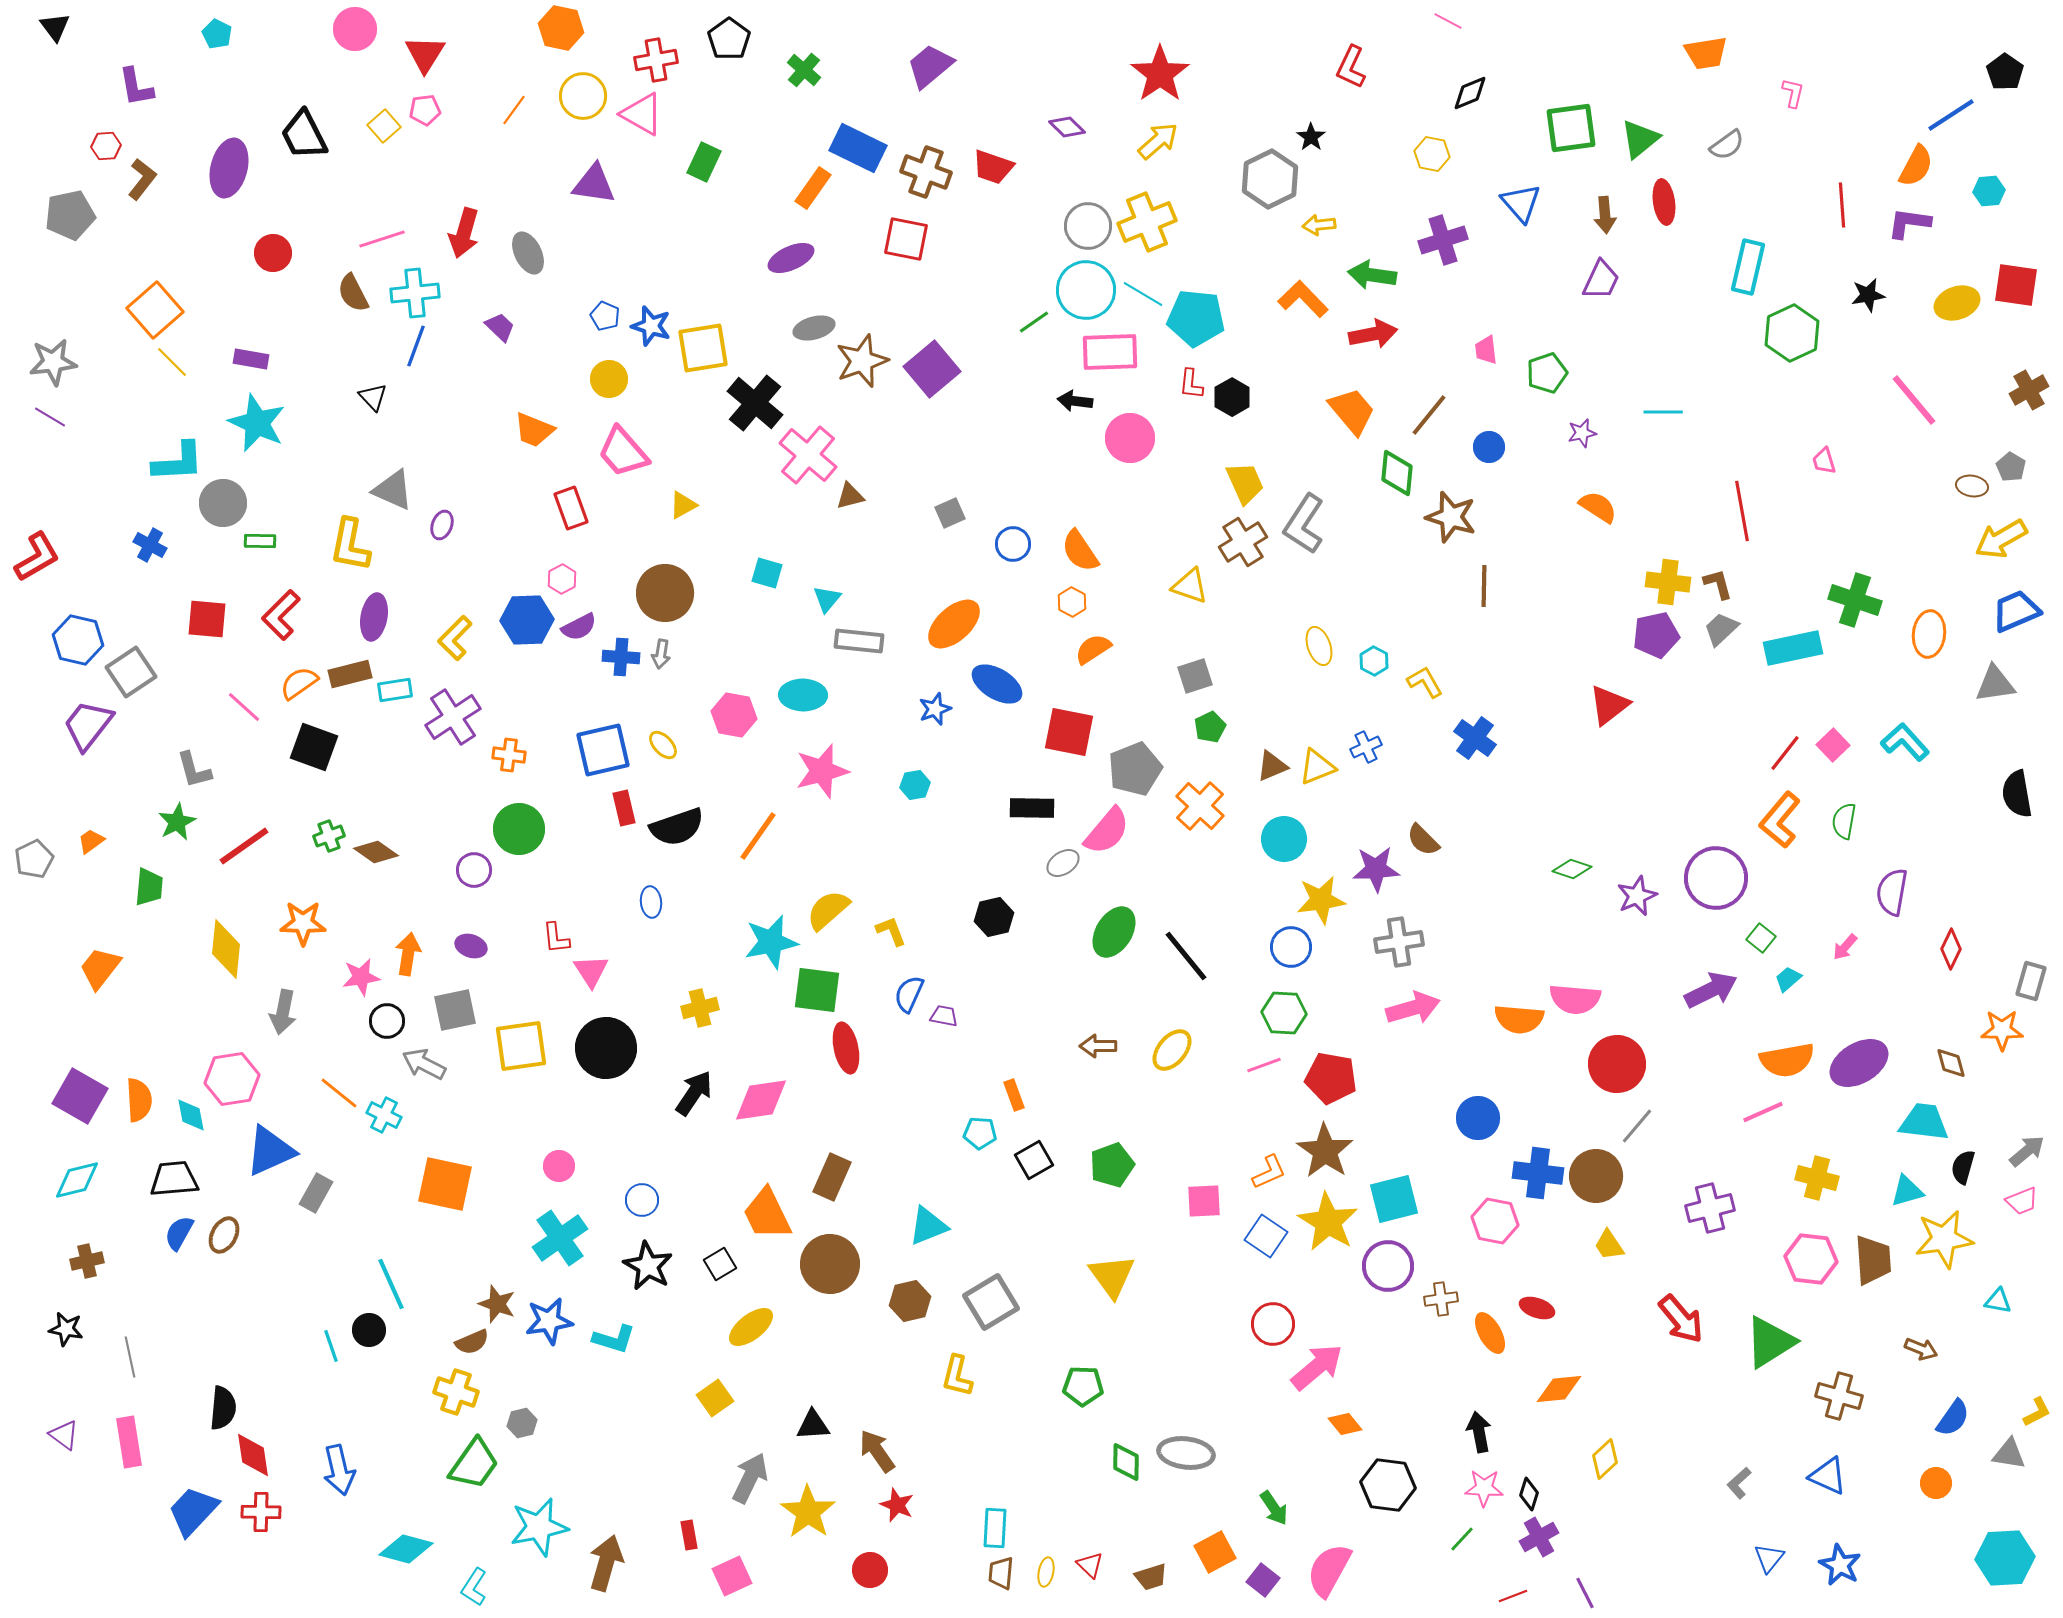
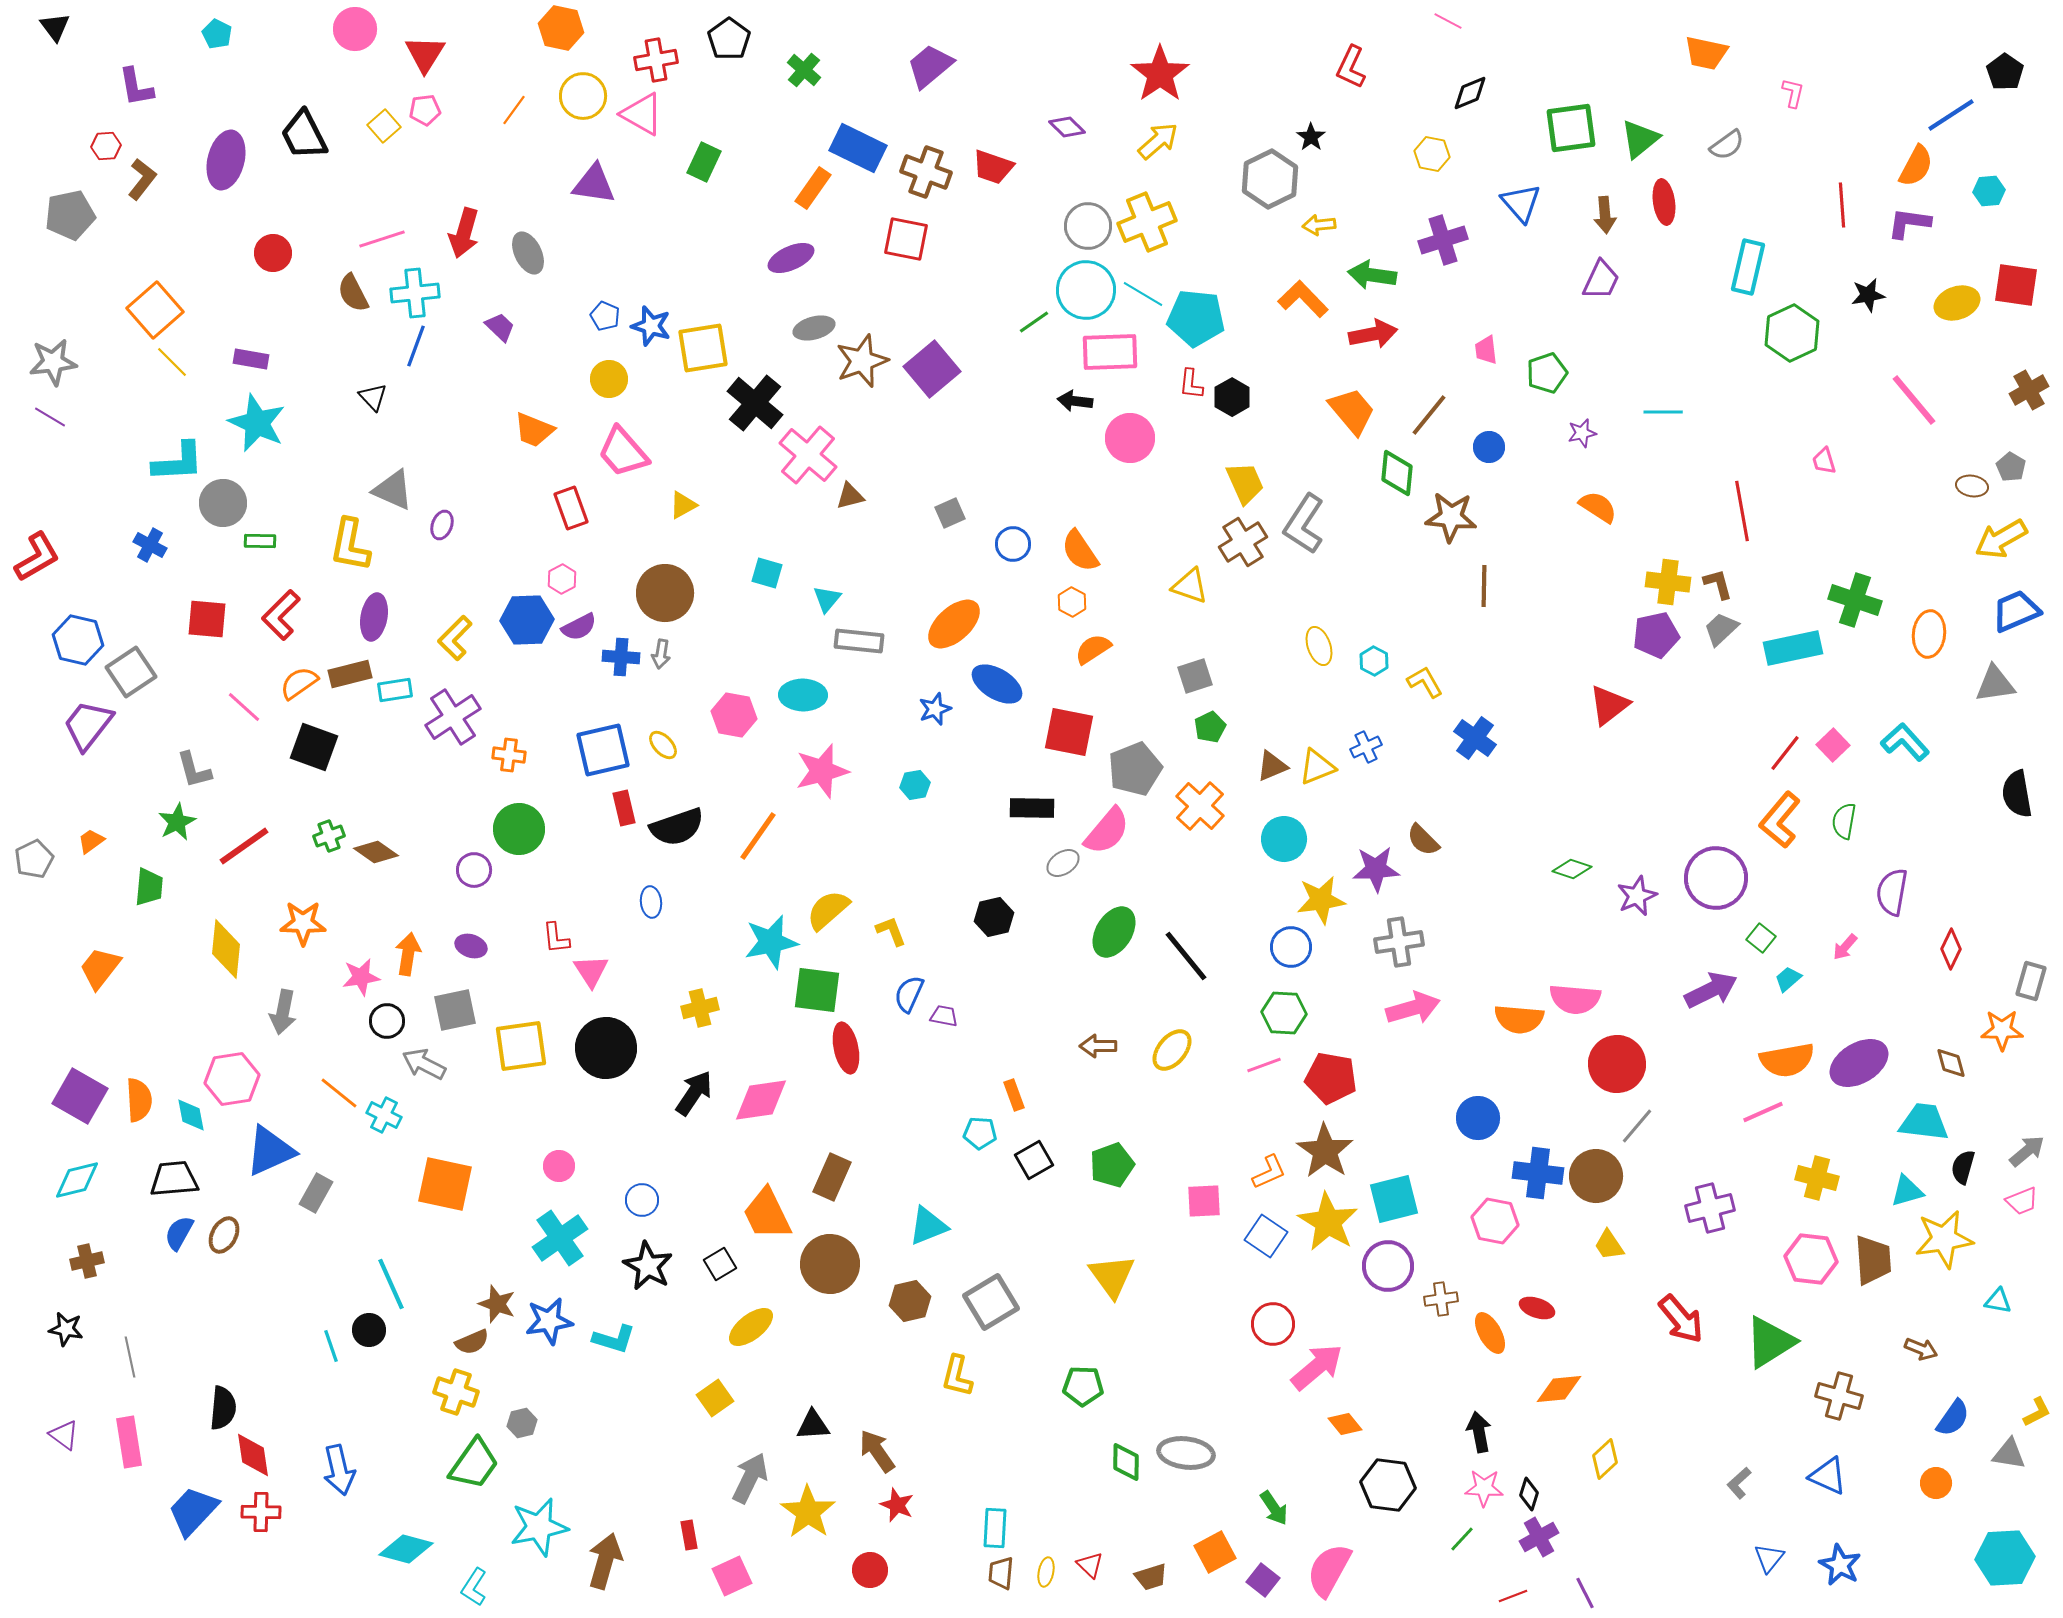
orange trapezoid at (1706, 53): rotated 21 degrees clockwise
purple ellipse at (229, 168): moved 3 px left, 8 px up
brown star at (1451, 517): rotated 12 degrees counterclockwise
brown arrow at (606, 1563): moved 1 px left, 2 px up
